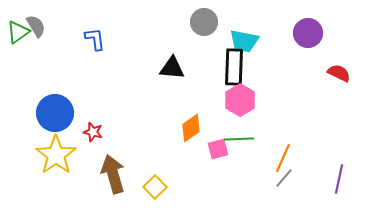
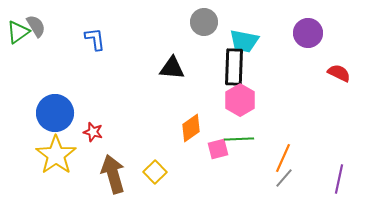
yellow square: moved 15 px up
